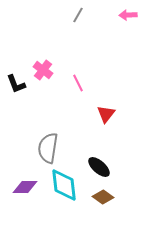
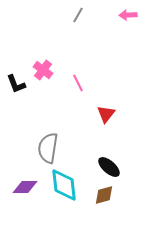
black ellipse: moved 10 px right
brown diamond: moved 1 px right, 2 px up; rotated 50 degrees counterclockwise
